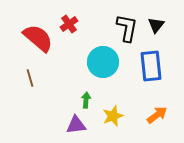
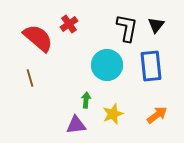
cyan circle: moved 4 px right, 3 px down
yellow star: moved 2 px up
